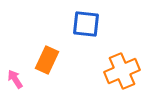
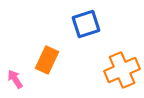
blue square: rotated 24 degrees counterclockwise
orange cross: moved 1 px up
